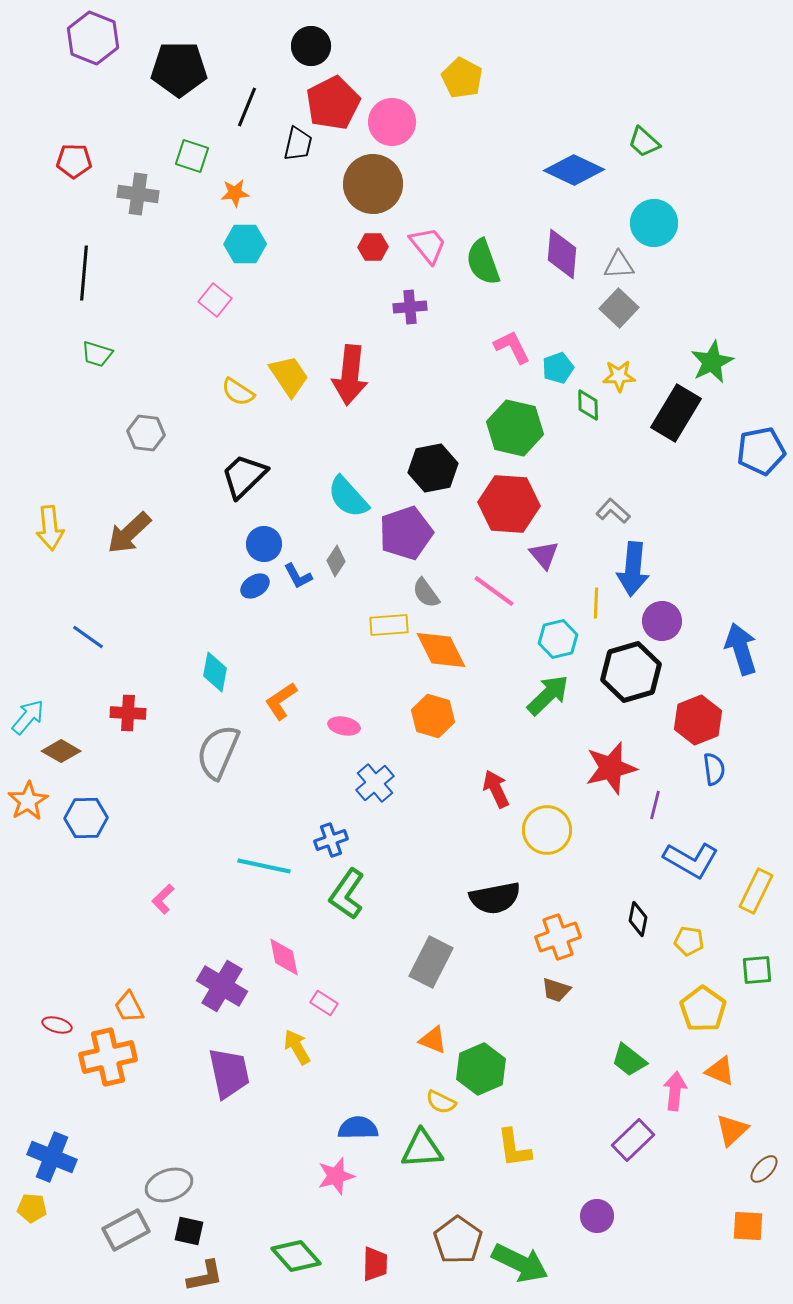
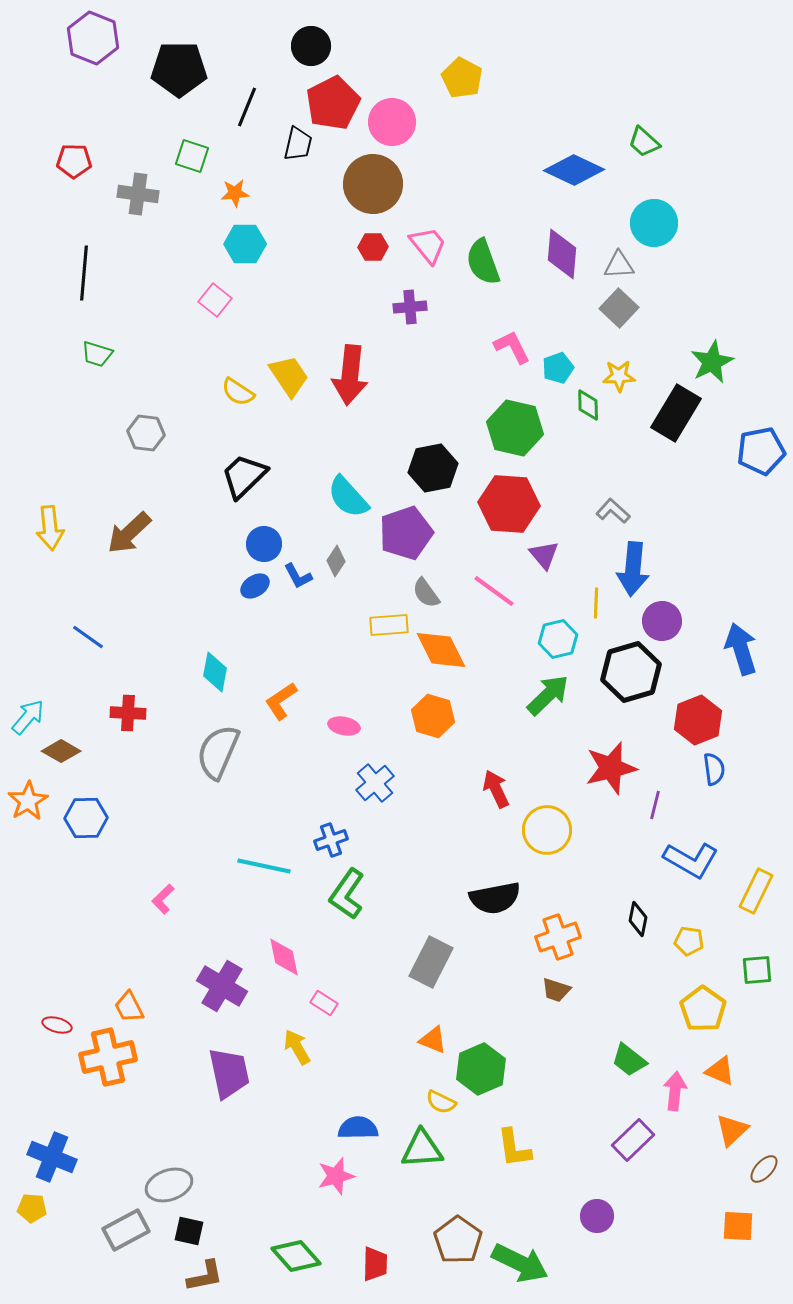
orange square at (748, 1226): moved 10 px left
